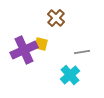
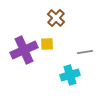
yellow square: moved 6 px right; rotated 16 degrees counterclockwise
gray line: moved 3 px right
cyan cross: rotated 24 degrees clockwise
